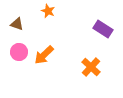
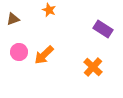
orange star: moved 1 px right, 1 px up
brown triangle: moved 4 px left, 5 px up; rotated 40 degrees counterclockwise
orange cross: moved 2 px right
